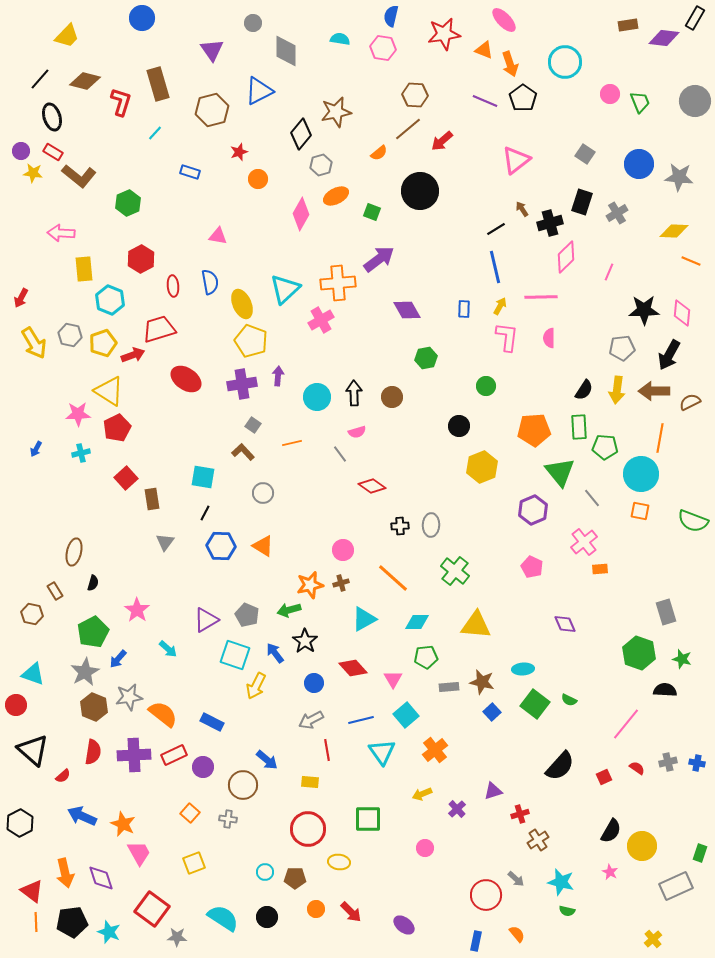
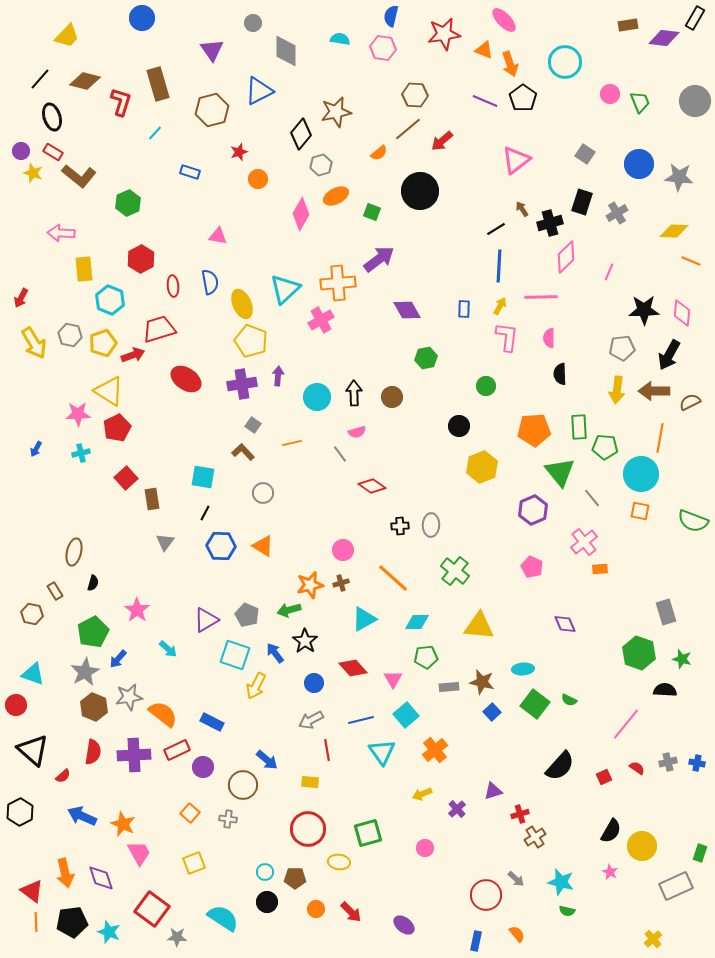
yellow star at (33, 173): rotated 12 degrees clockwise
blue line at (495, 267): moved 4 px right, 1 px up; rotated 16 degrees clockwise
black semicircle at (584, 390): moved 24 px left, 16 px up; rotated 145 degrees clockwise
yellow triangle at (476, 625): moved 3 px right, 1 px down
red rectangle at (174, 755): moved 3 px right, 5 px up
green square at (368, 819): moved 14 px down; rotated 16 degrees counterclockwise
black hexagon at (20, 823): moved 11 px up
brown cross at (538, 840): moved 3 px left, 3 px up
black circle at (267, 917): moved 15 px up
